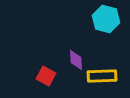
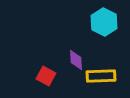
cyan hexagon: moved 2 px left, 3 px down; rotated 12 degrees clockwise
yellow rectangle: moved 1 px left
